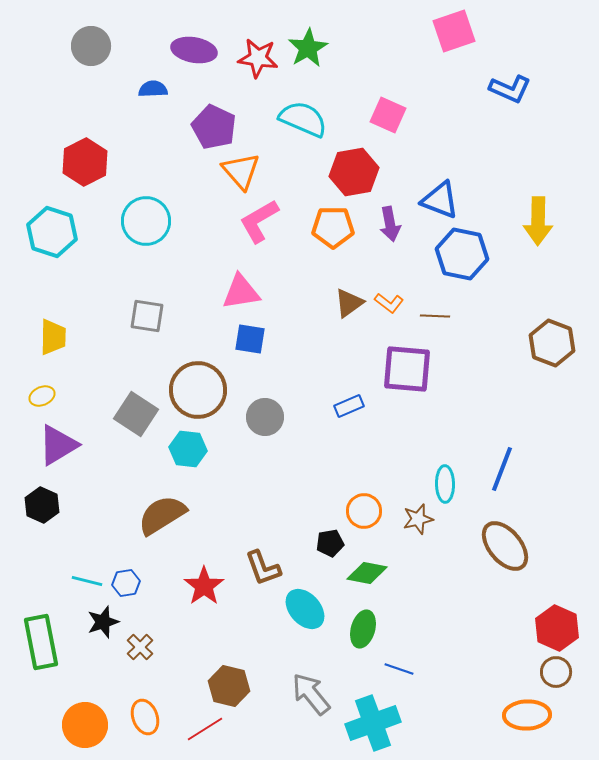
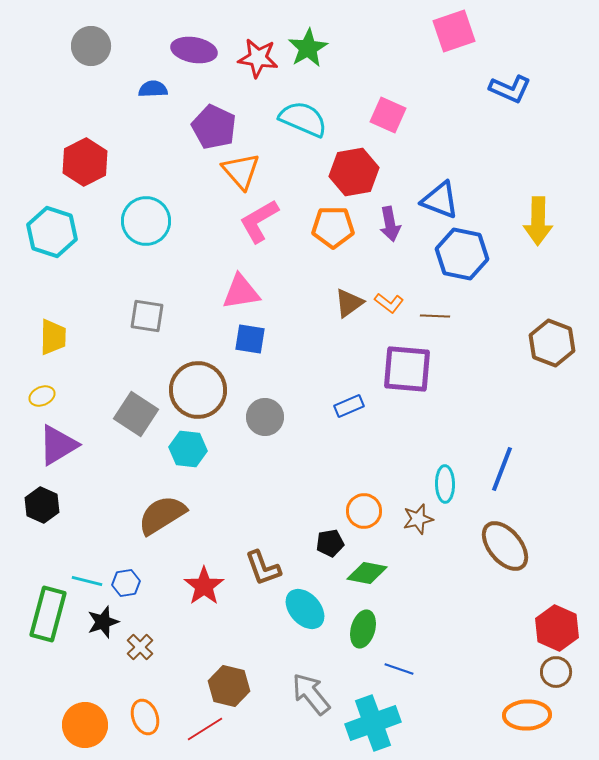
green rectangle at (41, 642): moved 7 px right, 28 px up; rotated 26 degrees clockwise
